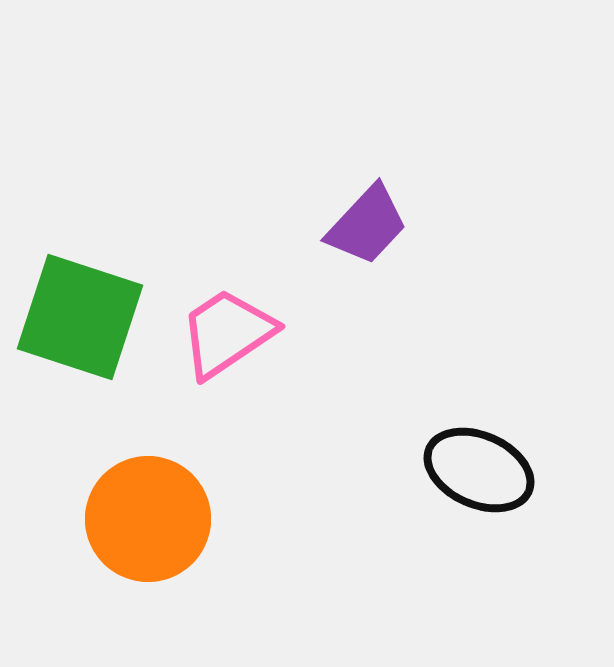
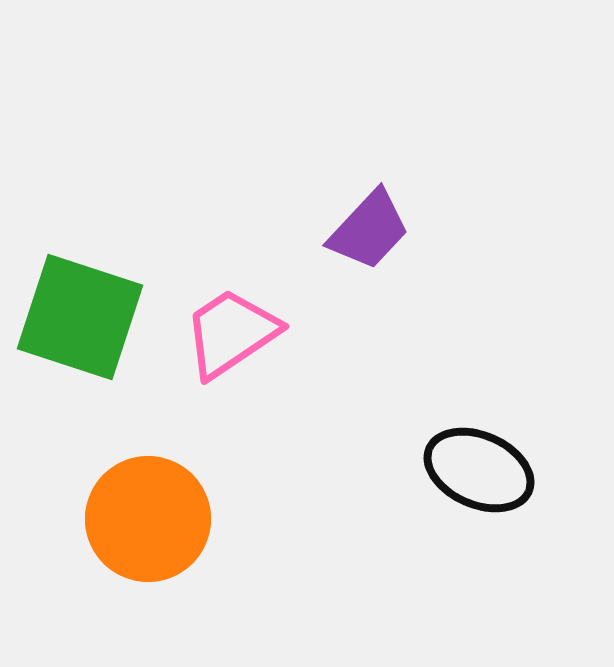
purple trapezoid: moved 2 px right, 5 px down
pink trapezoid: moved 4 px right
